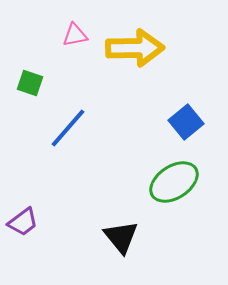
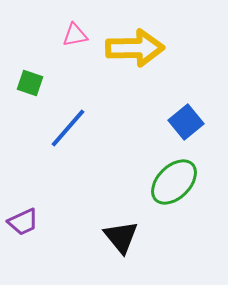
green ellipse: rotated 12 degrees counterclockwise
purple trapezoid: rotated 12 degrees clockwise
